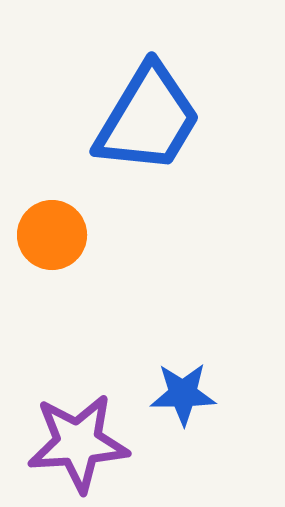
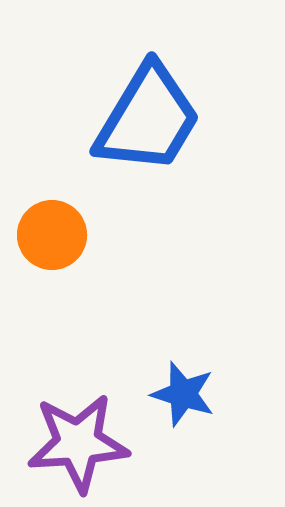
blue star: rotated 18 degrees clockwise
